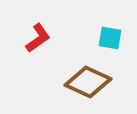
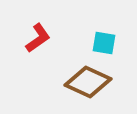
cyan square: moved 6 px left, 5 px down
